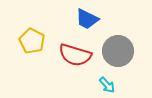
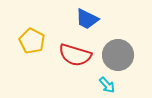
gray circle: moved 4 px down
